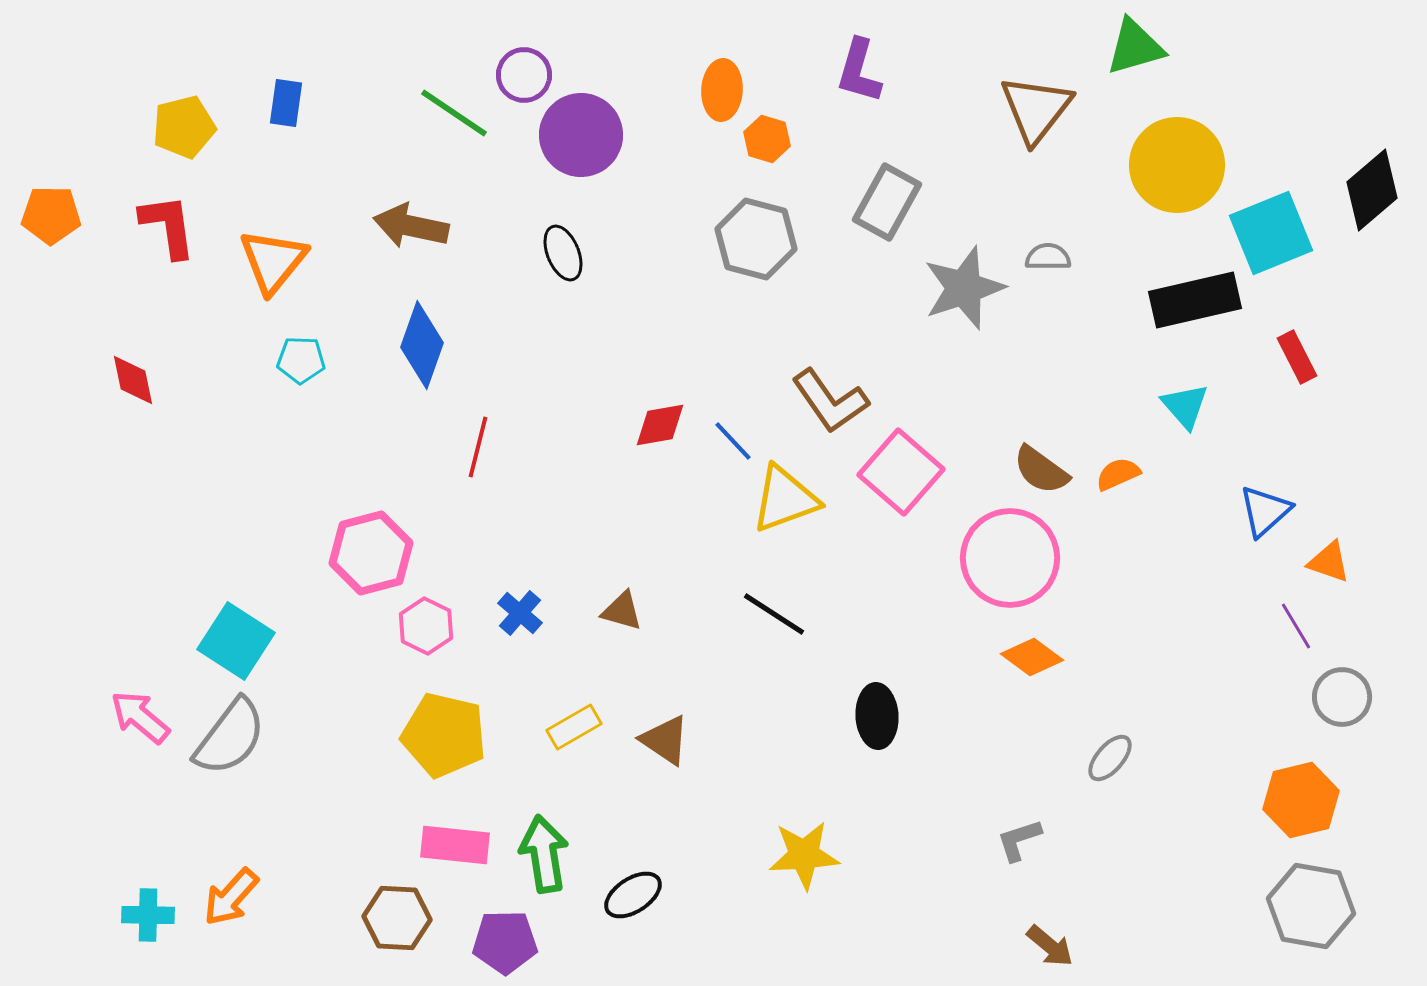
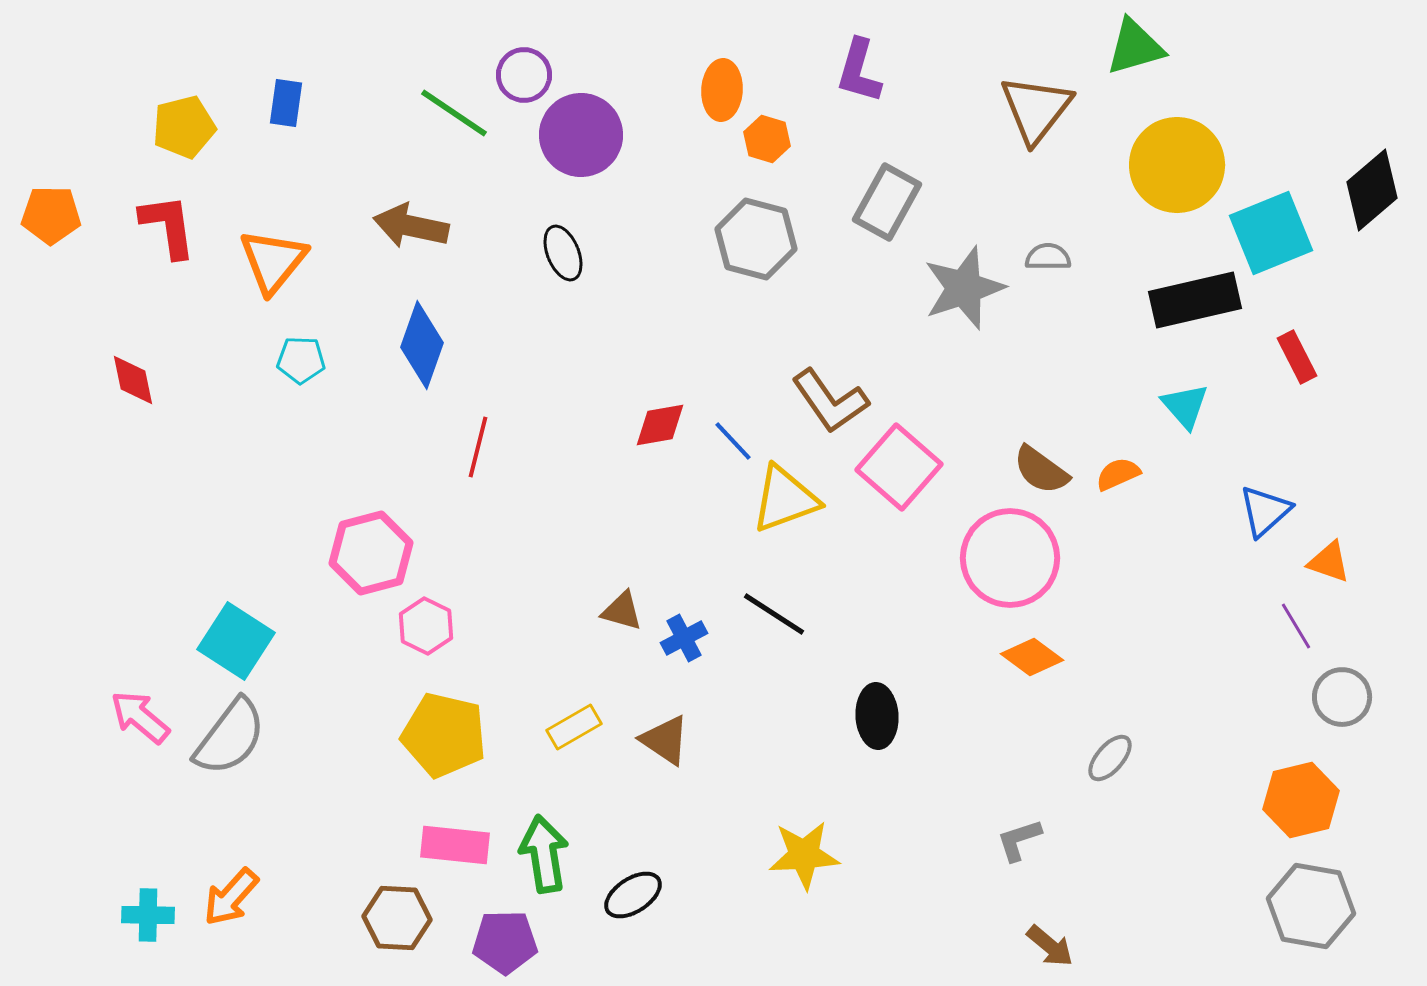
pink square at (901, 472): moved 2 px left, 5 px up
blue cross at (520, 613): moved 164 px right, 25 px down; rotated 21 degrees clockwise
